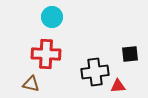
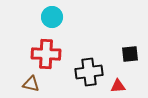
black cross: moved 6 px left
